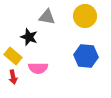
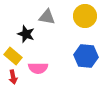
black star: moved 3 px left, 3 px up
